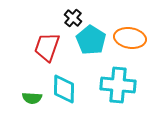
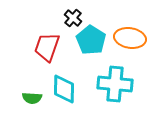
cyan cross: moved 3 px left, 1 px up
